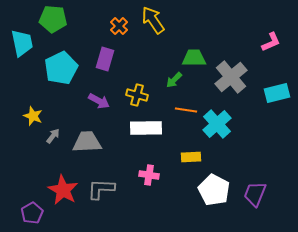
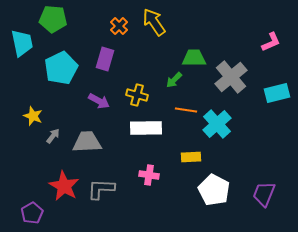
yellow arrow: moved 1 px right, 2 px down
red star: moved 1 px right, 4 px up
purple trapezoid: moved 9 px right
